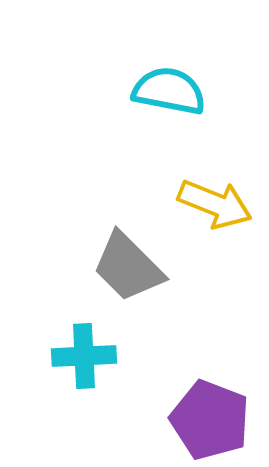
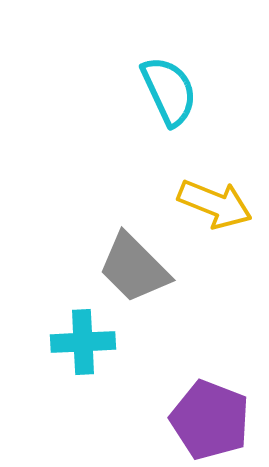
cyan semicircle: rotated 54 degrees clockwise
gray trapezoid: moved 6 px right, 1 px down
cyan cross: moved 1 px left, 14 px up
